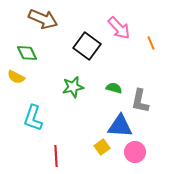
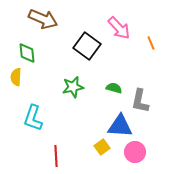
green diamond: rotated 20 degrees clockwise
yellow semicircle: rotated 66 degrees clockwise
